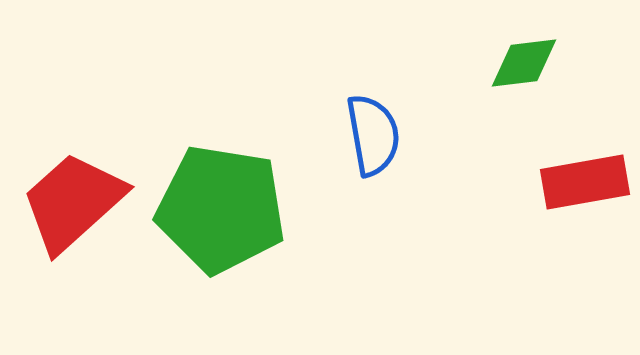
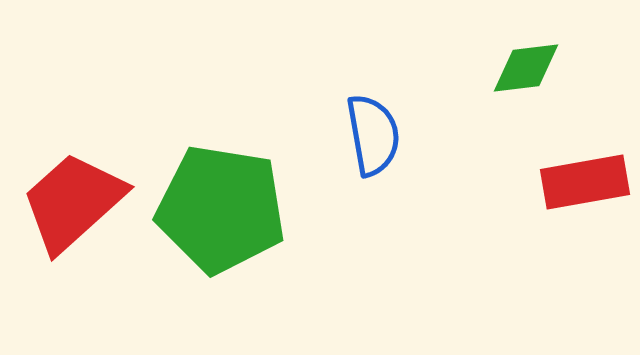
green diamond: moved 2 px right, 5 px down
